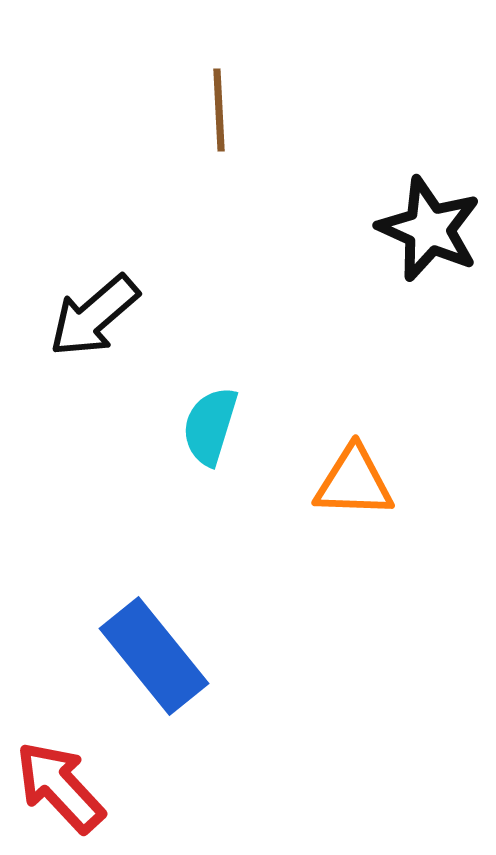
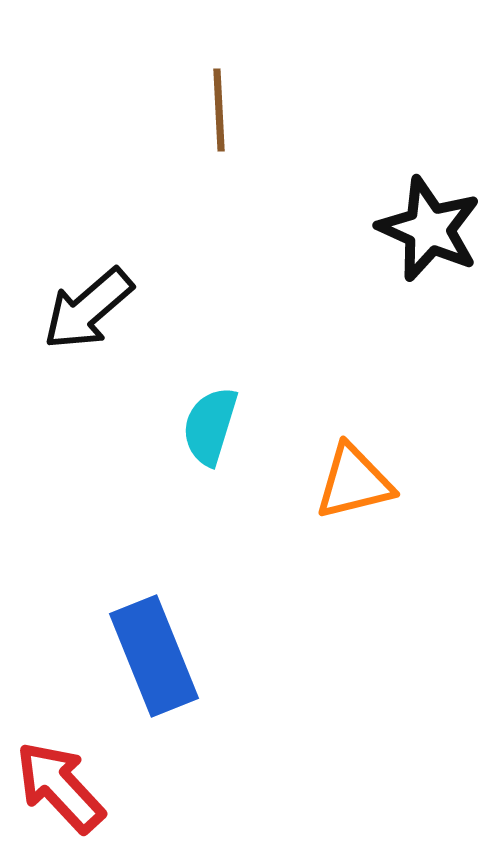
black arrow: moved 6 px left, 7 px up
orange triangle: rotated 16 degrees counterclockwise
blue rectangle: rotated 17 degrees clockwise
